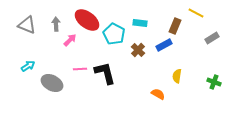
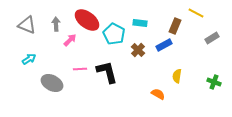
cyan arrow: moved 1 px right, 7 px up
black L-shape: moved 2 px right, 1 px up
